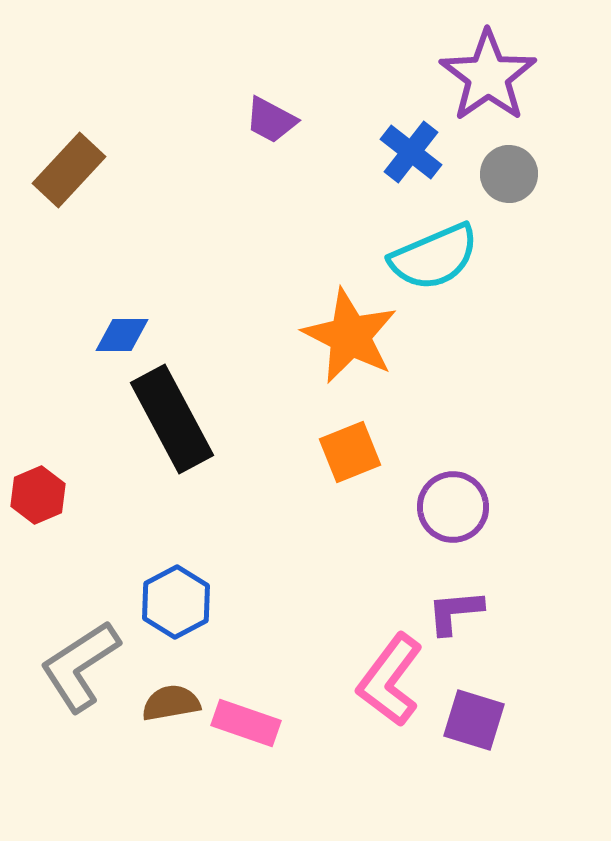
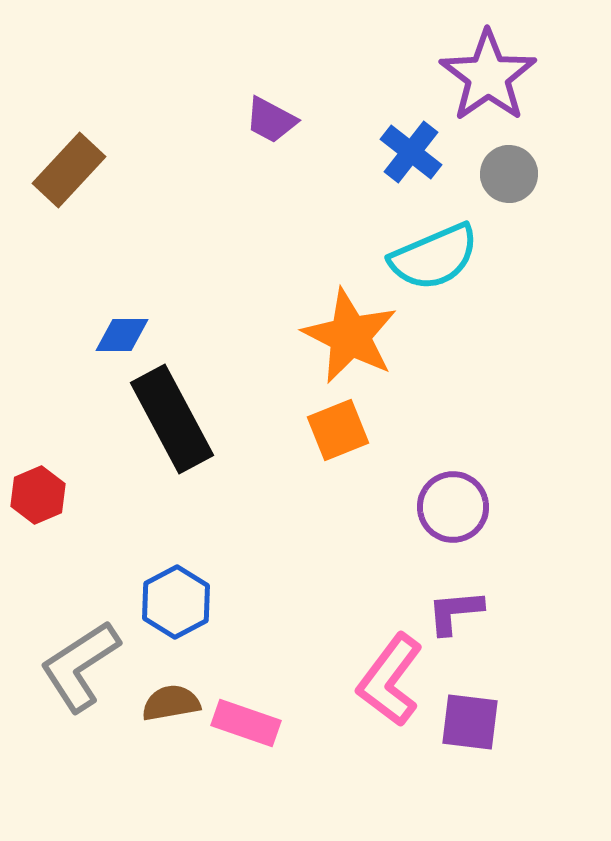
orange square: moved 12 px left, 22 px up
purple square: moved 4 px left, 2 px down; rotated 10 degrees counterclockwise
